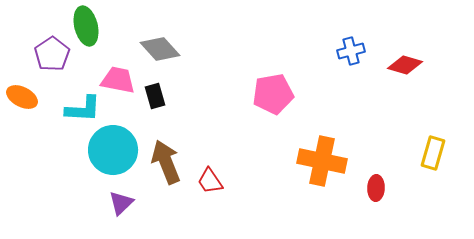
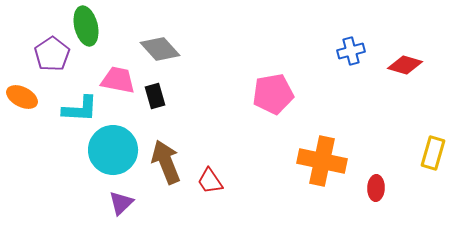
cyan L-shape: moved 3 px left
